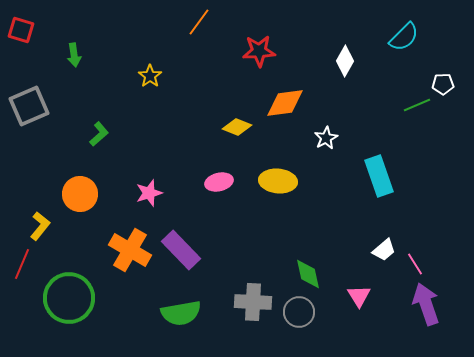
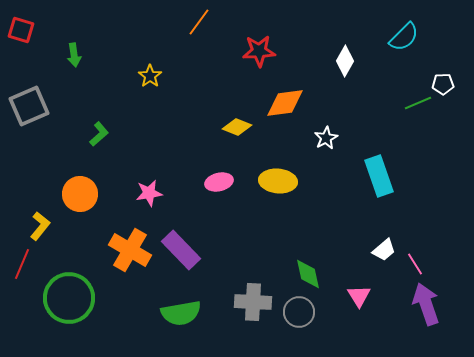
green line: moved 1 px right, 2 px up
pink star: rotated 8 degrees clockwise
